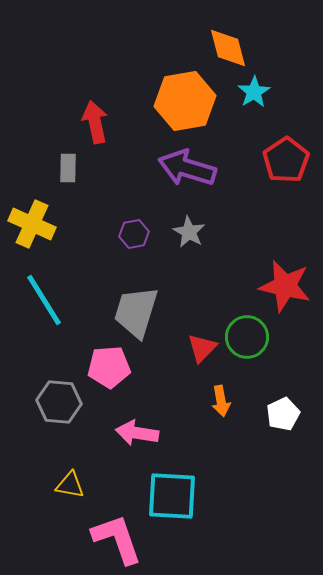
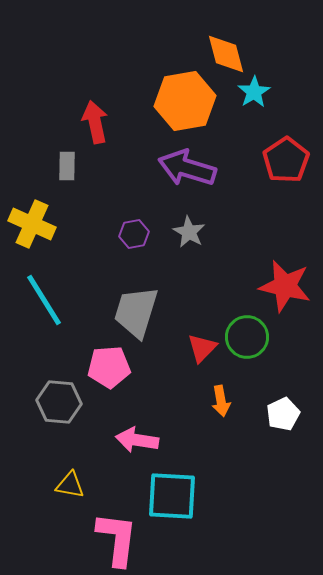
orange diamond: moved 2 px left, 6 px down
gray rectangle: moved 1 px left, 2 px up
pink arrow: moved 7 px down
pink L-shape: rotated 26 degrees clockwise
